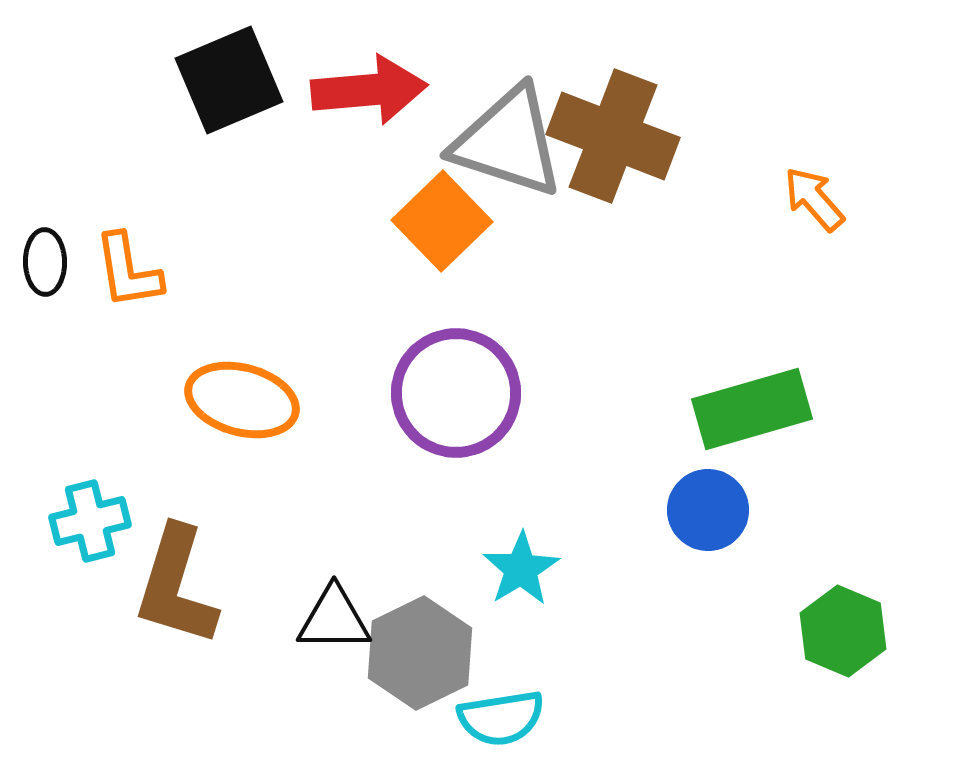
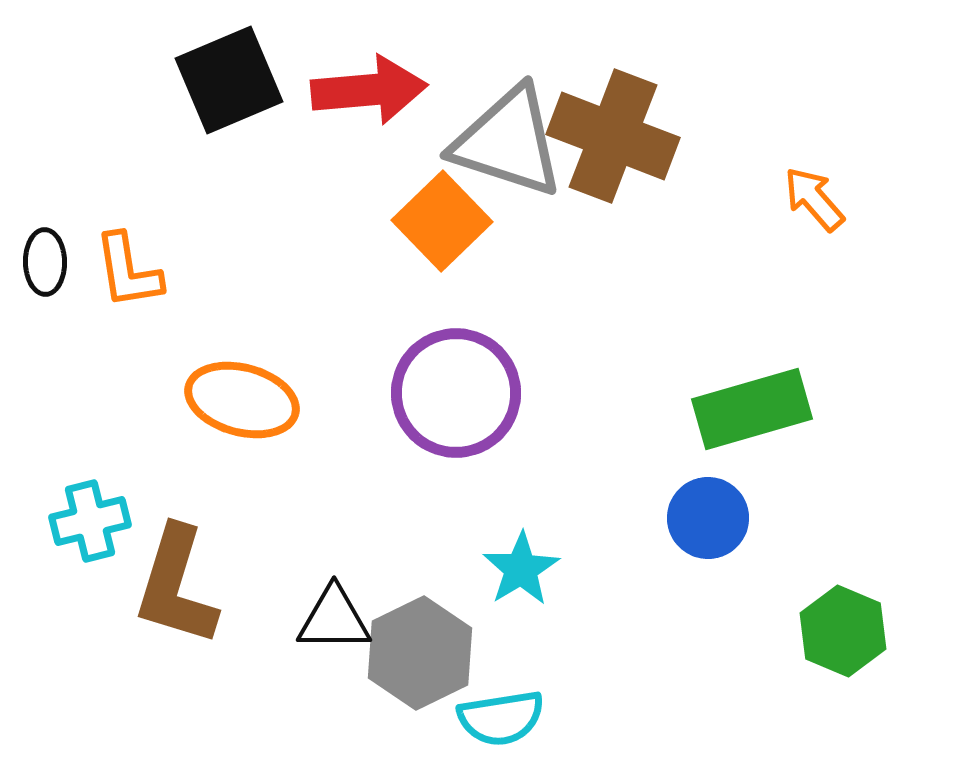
blue circle: moved 8 px down
